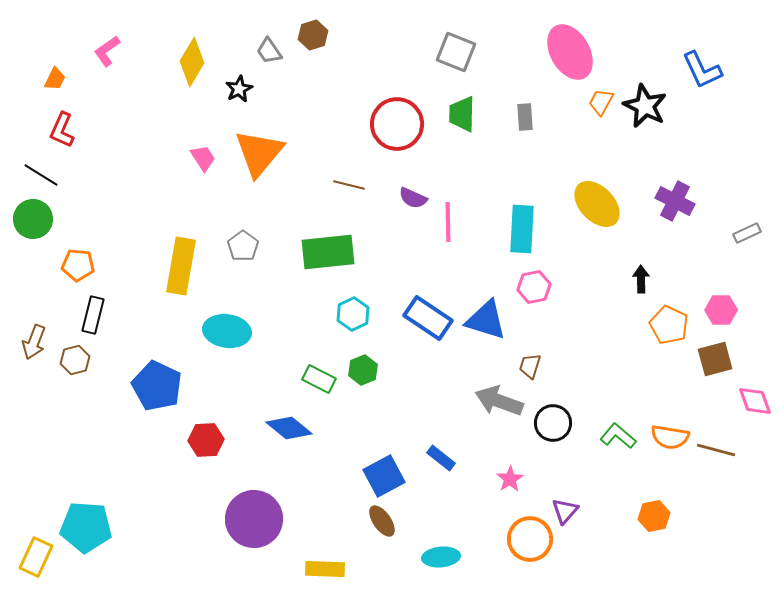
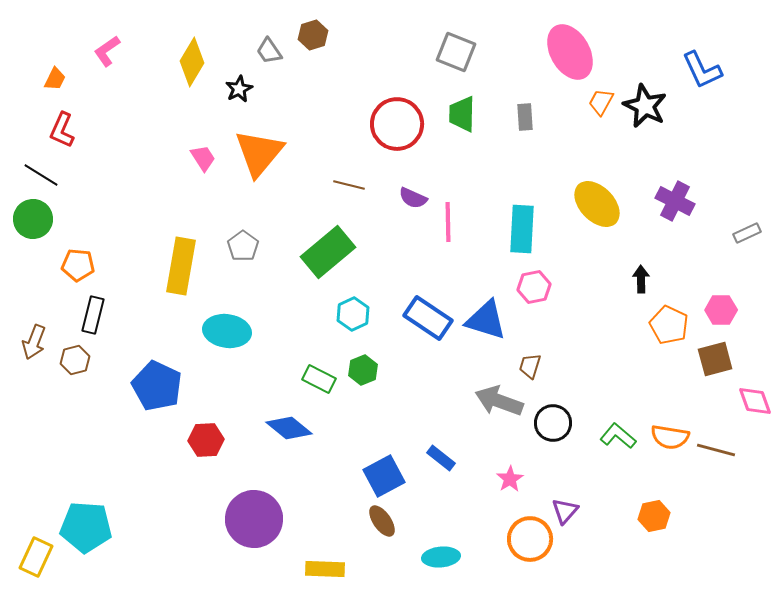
green rectangle at (328, 252): rotated 34 degrees counterclockwise
